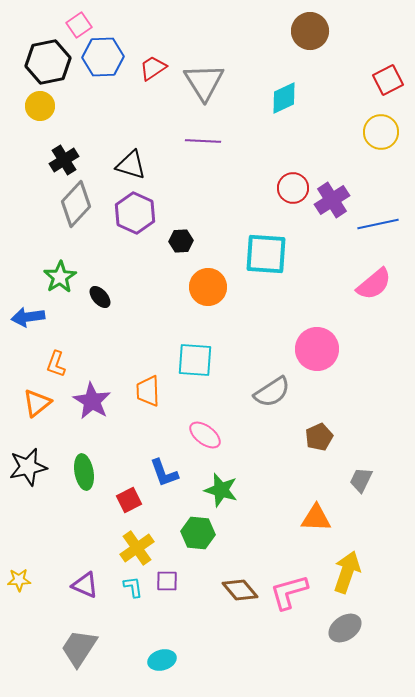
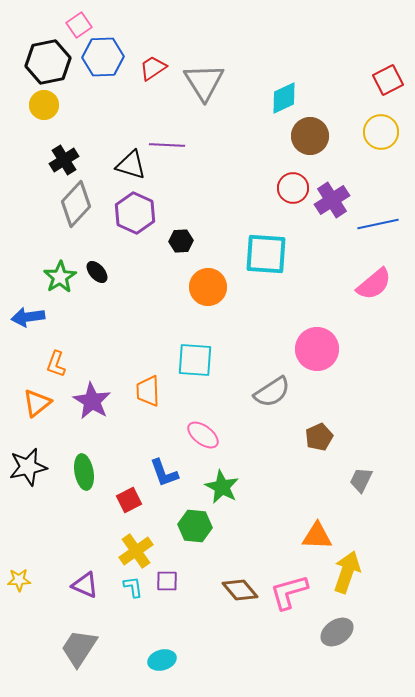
brown circle at (310, 31): moved 105 px down
yellow circle at (40, 106): moved 4 px right, 1 px up
purple line at (203, 141): moved 36 px left, 4 px down
black ellipse at (100, 297): moved 3 px left, 25 px up
pink ellipse at (205, 435): moved 2 px left
green star at (221, 490): moved 1 px right, 3 px up; rotated 12 degrees clockwise
orange triangle at (316, 518): moved 1 px right, 18 px down
green hexagon at (198, 533): moved 3 px left, 7 px up
yellow cross at (137, 548): moved 1 px left, 3 px down
gray ellipse at (345, 628): moved 8 px left, 4 px down
